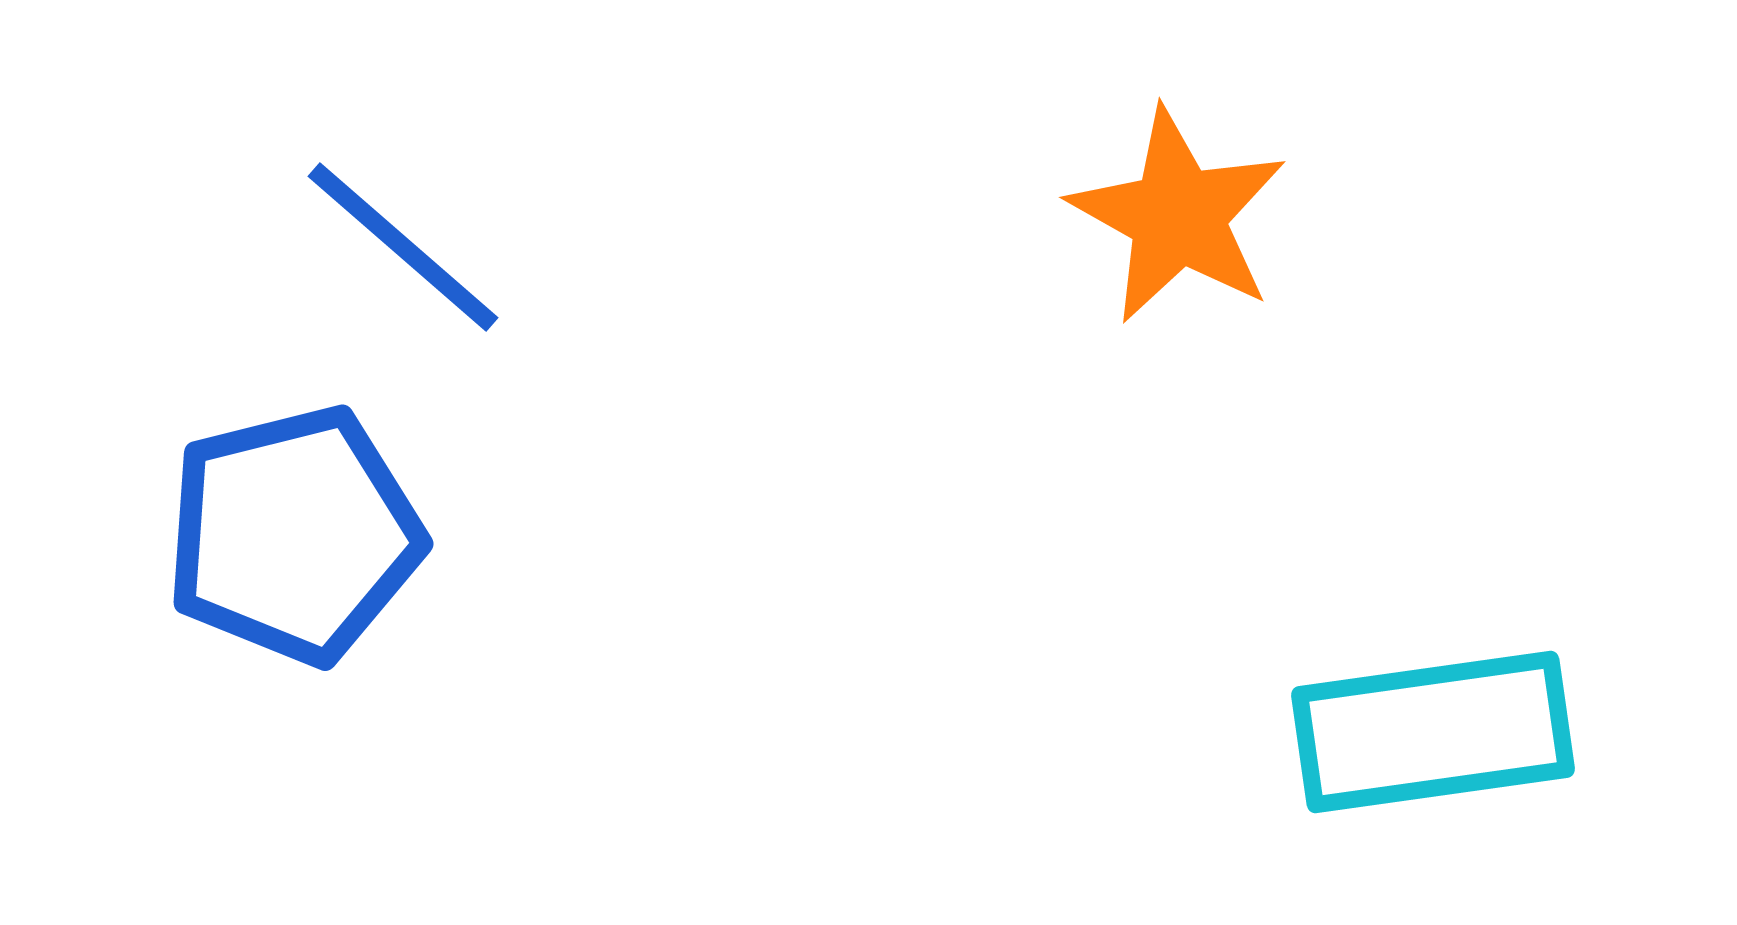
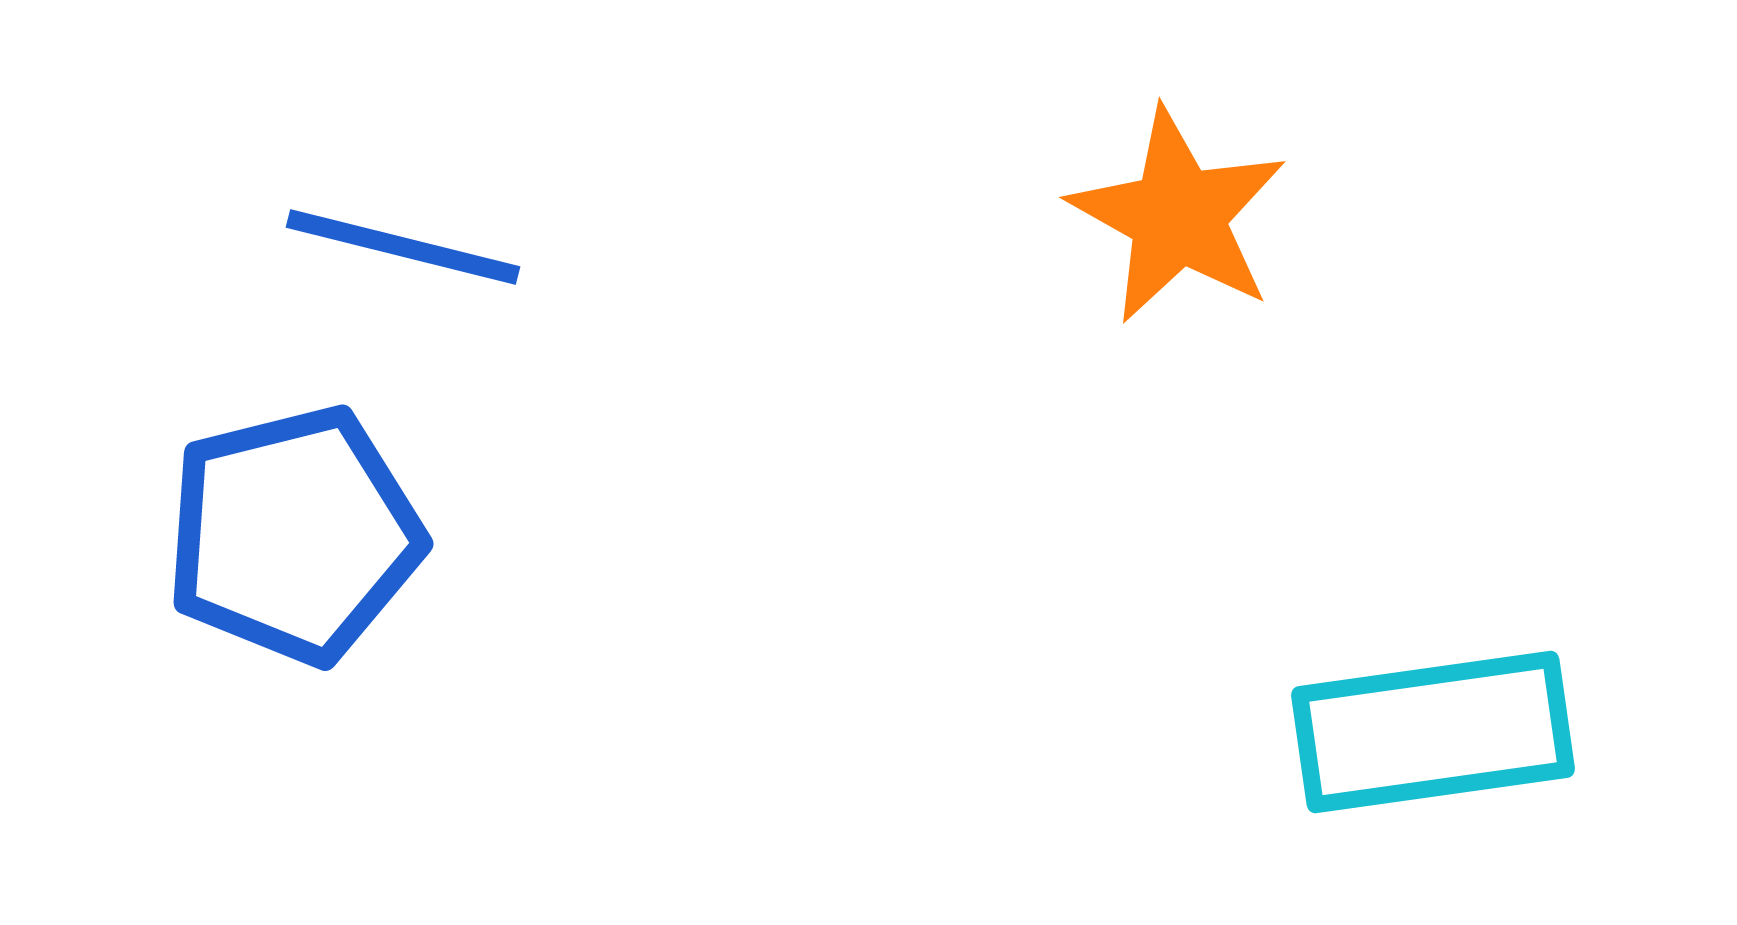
blue line: rotated 27 degrees counterclockwise
